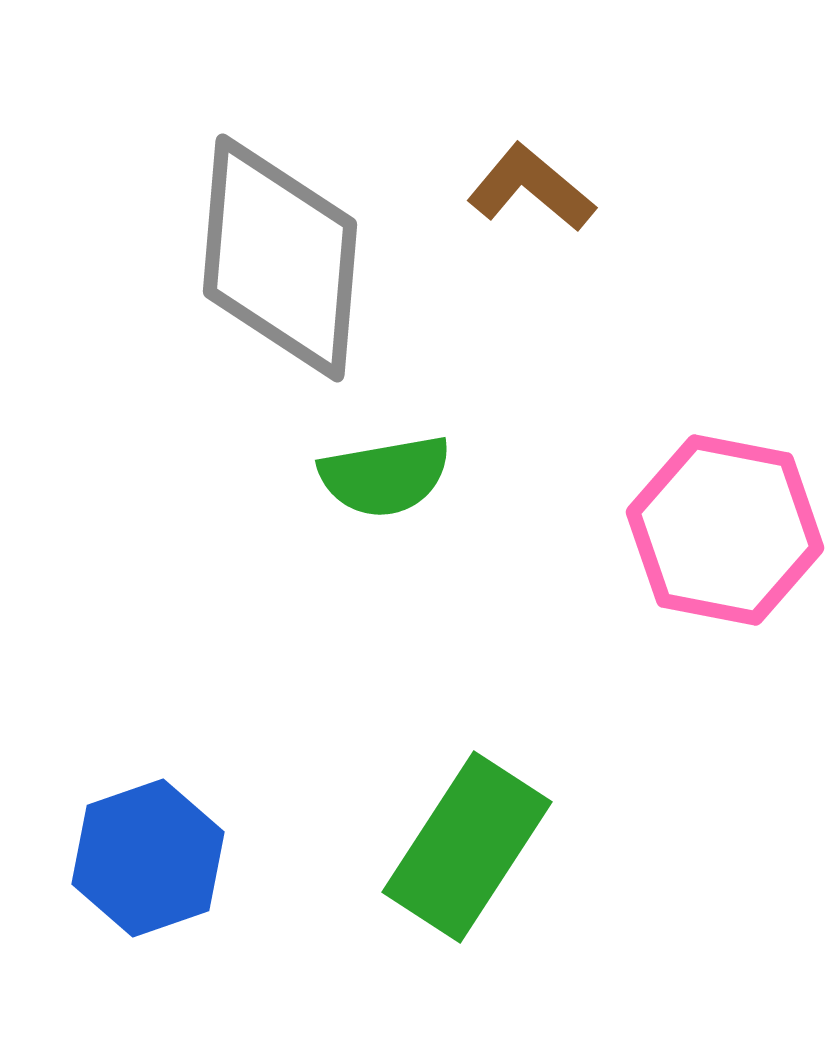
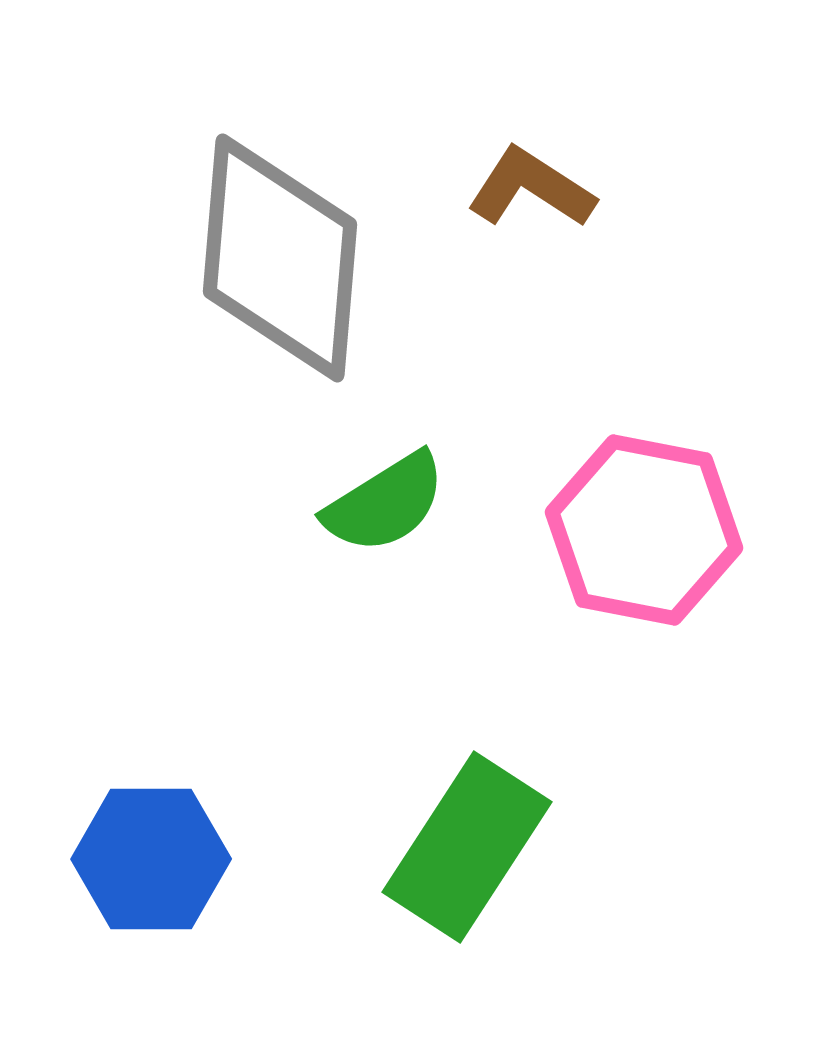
brown L-shape: rotated 7 degrees counterclockwise
green semicircle: moved 27 px down; rotated 22 degrees counterclockwise
pink hexagon: moved 81 px left
blue hexagon: moved 3 px right, 1 px down; rotated 19 degrees clockwise
